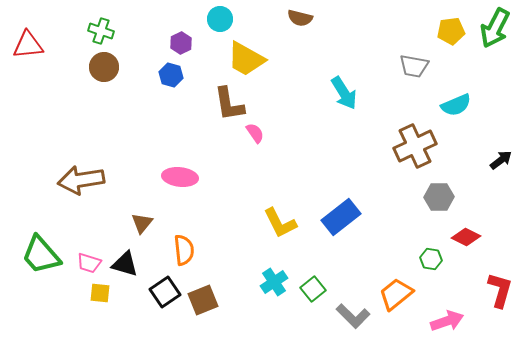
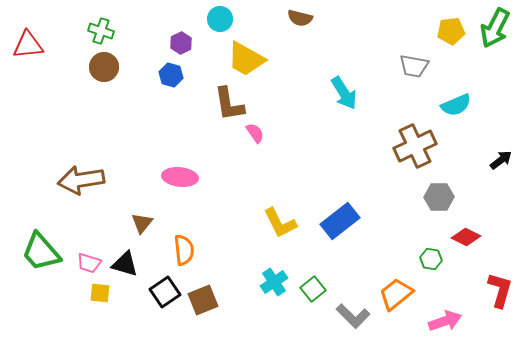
blue rectangle: moved 1 px left, 4 px down
green trapezoid: moved 3 px up
pink arrow: moved 2 px left
